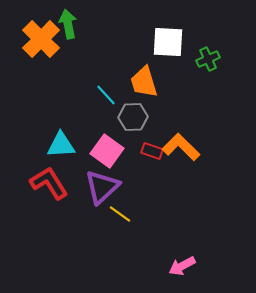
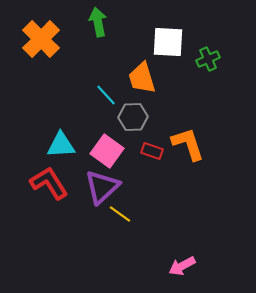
green arrow: moved 30 px right, 2 px up
orange trapezoid: moved 2 px left, 4 px up
orange L-shape: moved 7 px right, 3 px up; rotated 27 degrees clockwise
